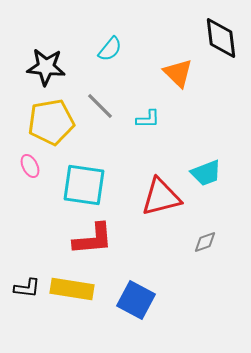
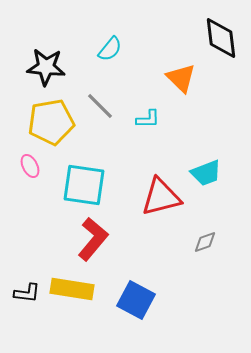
orange triangle: moved 3 px right, 5 px down
red L-shape: rotated 45 degrees counterclockwise
black L-shape: moved 5 px down
